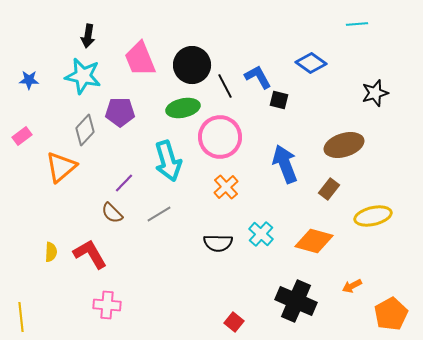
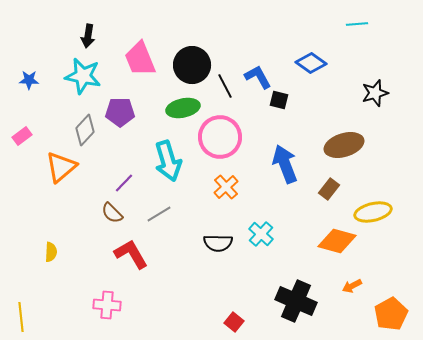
yellow ellipse: moved 4 px up
orange diamond: moved 23 px right
red L-shape: moved 41 px right
